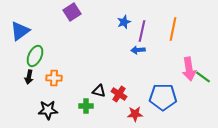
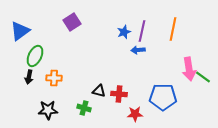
purple square: moved 10 px down
blue star: moved 10 px down
red cross: rotated 28 degrees counterclockwise
green cross: moved 2 px left, 2 px down; rotated 16 degrees clockwise
